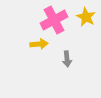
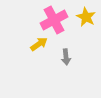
yellow arrow: rotated 30 degrees counterclockwise
gray arrow: moved 1 px left, 2 px up
